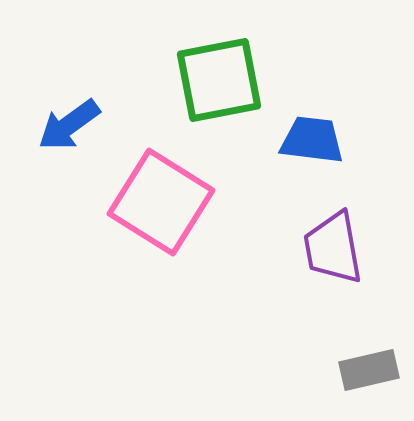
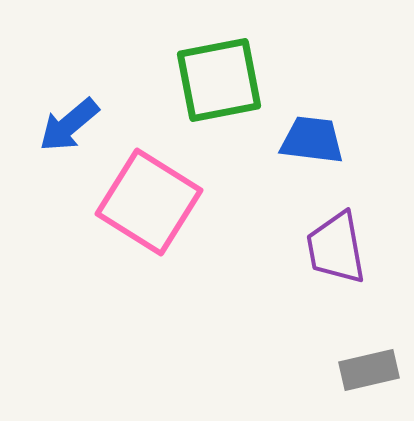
blue arrow: rotated 4 degrees counterclockwise
pink square: moved 12 px left
purple trapezoid: moved 3 px right
